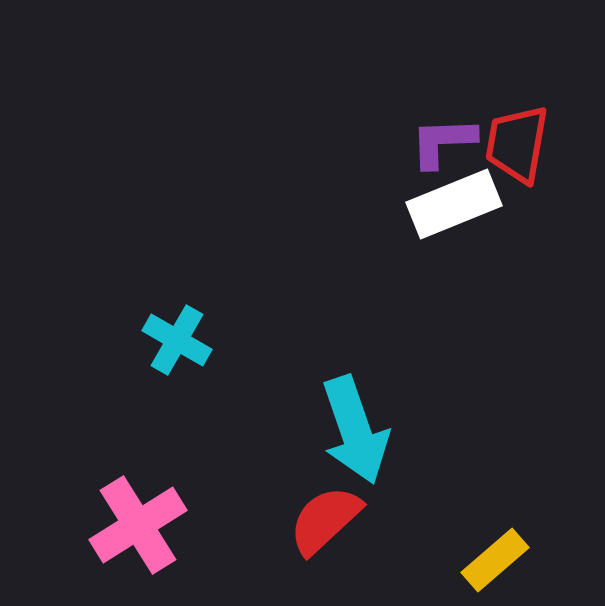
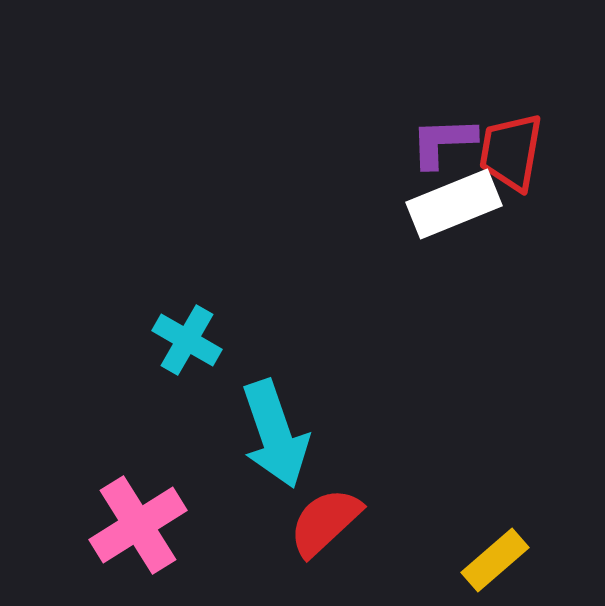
red trapezoid: moved 6 px left, 8 px down
cyan cross: moved 10 px right
cyan arrow: moved 80 px left, 4 px down
red semicircle: moved 2 px down
